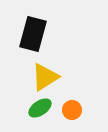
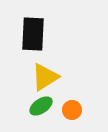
black rectangle: rotated 12 degrees counterclockwise
green ellipse: moved 1 px right, 2 px up
